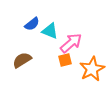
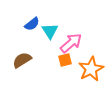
cyan triangle: rotated 36 degrees clockwise
orange star: moved 1 px left
